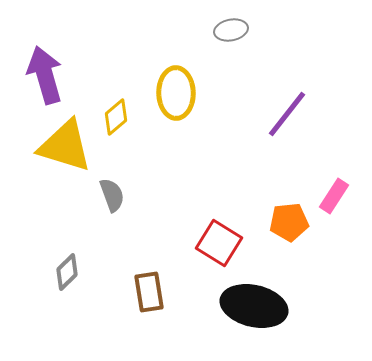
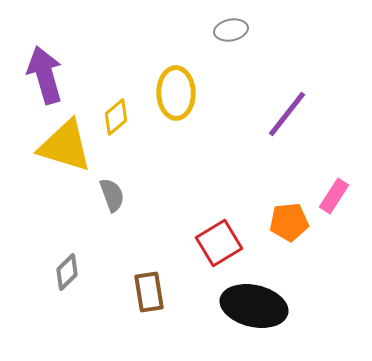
red square: rotated 27 degrees clockwise
